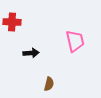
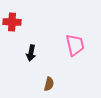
pink trapezoid: moved 4 px down
black arrow: rotated 105 degrees clockwise
